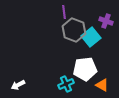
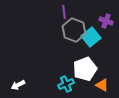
white pentagon: rotated 15 degrees counterclockwise
